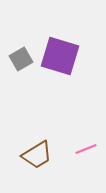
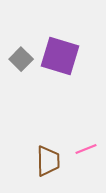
gray square: rotated 15 degrees counterclockwise
brown trapezoid: moved 11 px right, 6 px down; rotated 60 degrees counterclockwise
